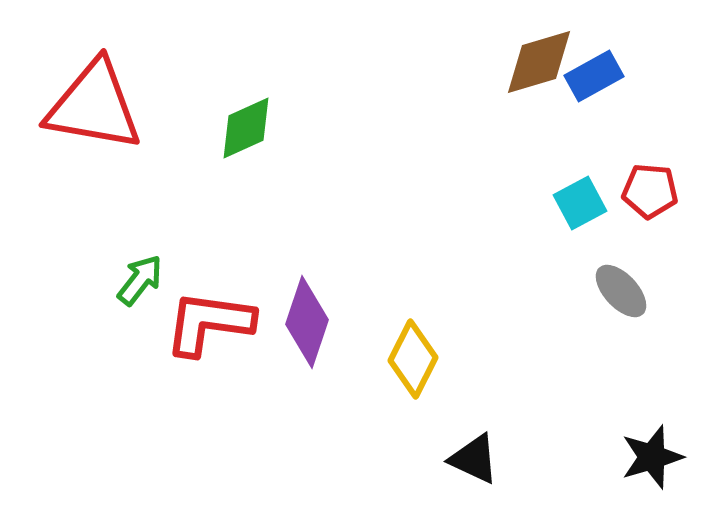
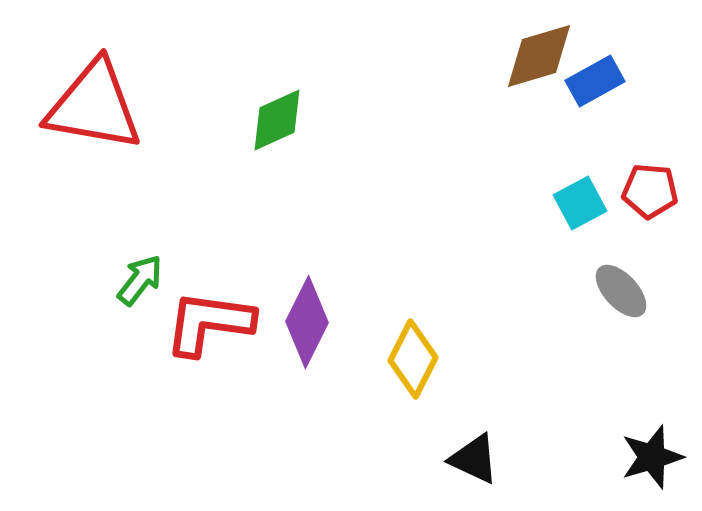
brown diamond: moved 6 px up
blue rectangle: moved 1 px right, 5 px down
green diamond: moved 31 px right, 8 px up
purple diamond: rotated 8 degrees clockwise
